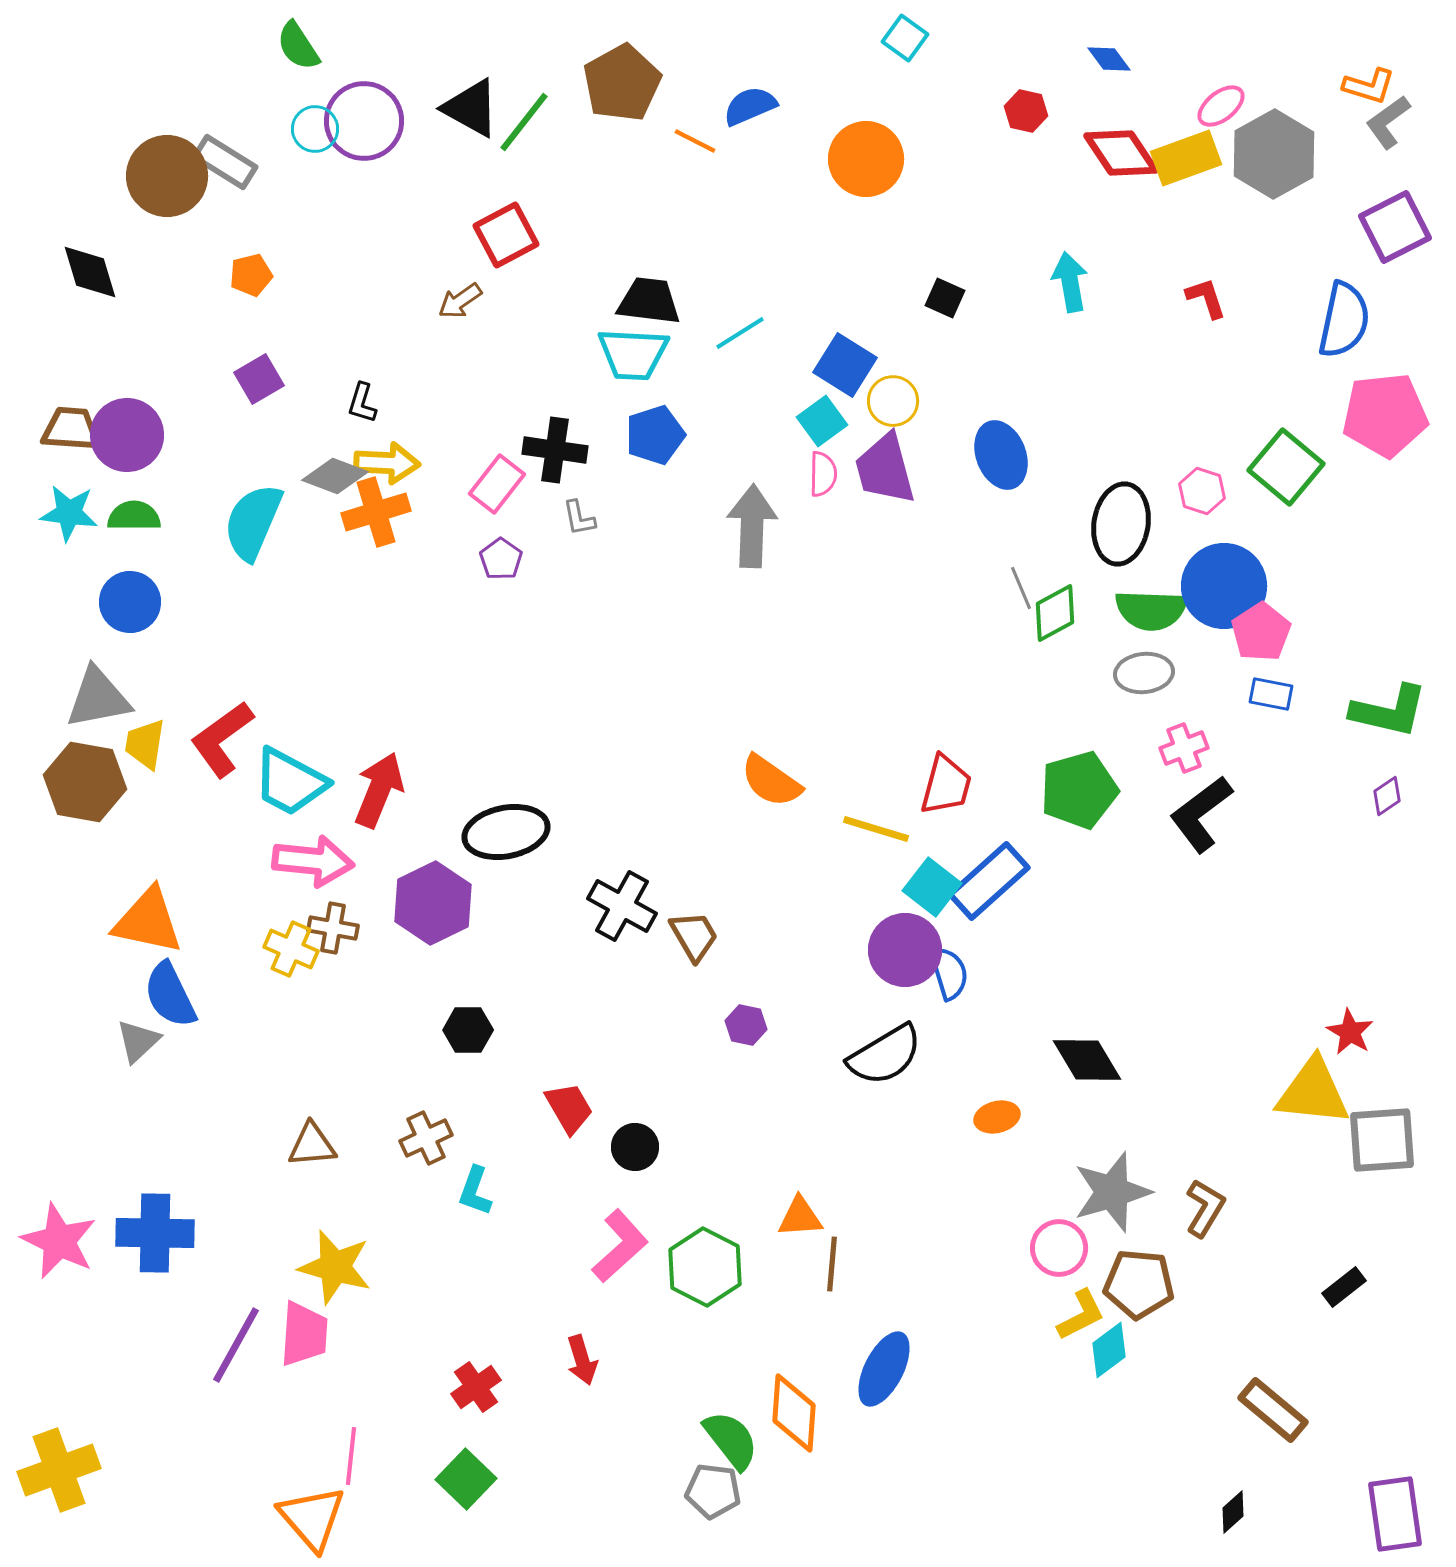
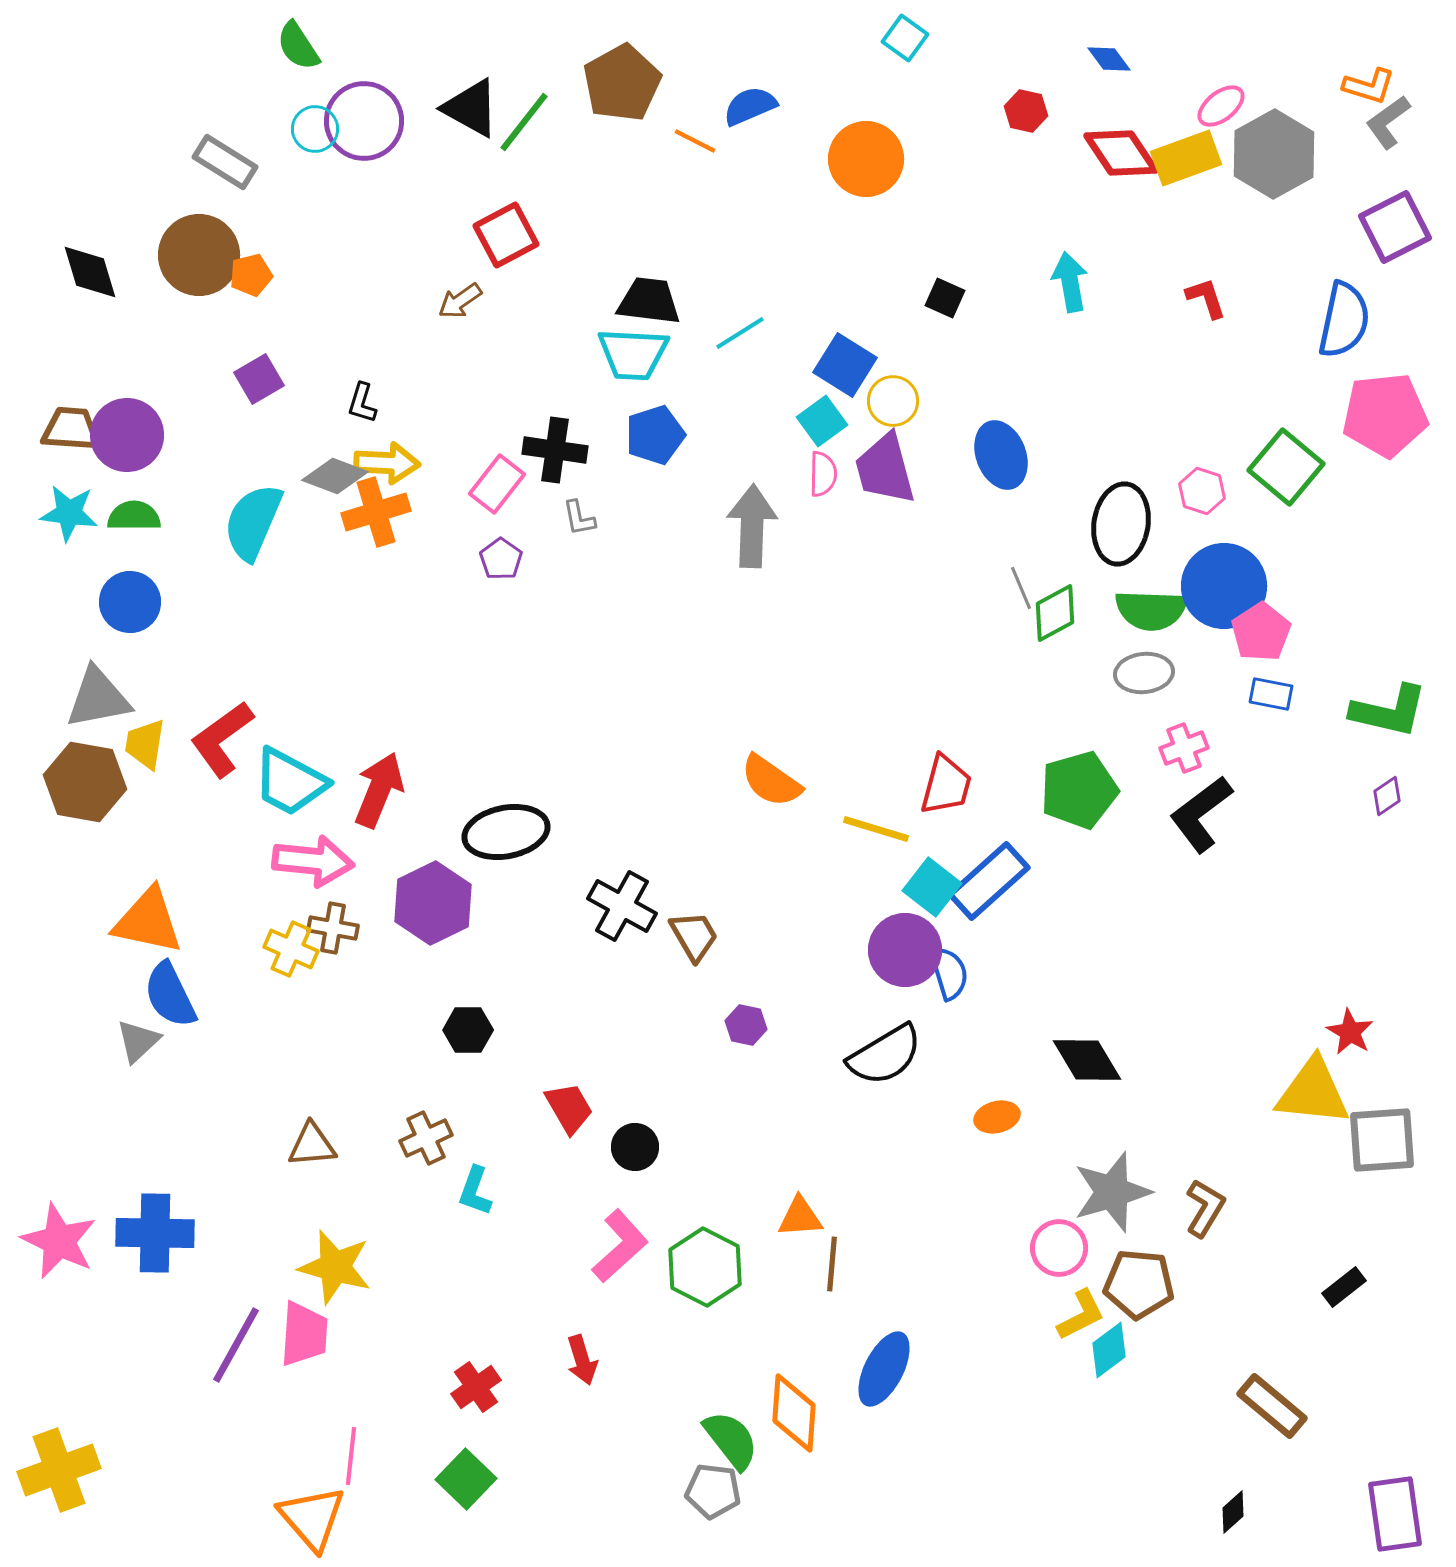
brown circle at (167, 176): moved 32 px right, 79 px down
brown rectangle at (1273, 1410): moved 1 px left, 4 px up
